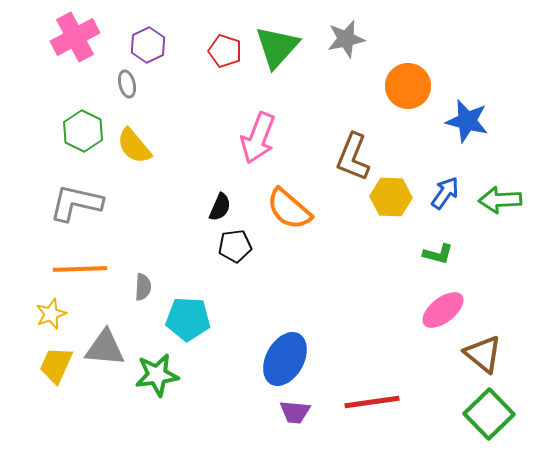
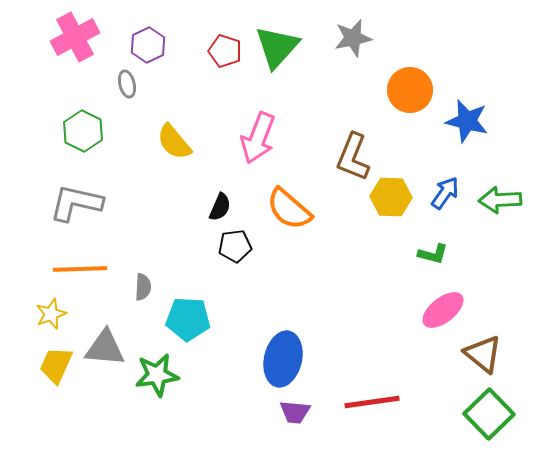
gray star: moved 7 px right, 1 px up
orange circle: moved 2 px right, 4 px down
yellow semicircle: moved 40 px right, 4 px up
green L-shape: moved 5 px left
blue ellipse: moved 2 px left; rotated 16 degrees counterclockwise
